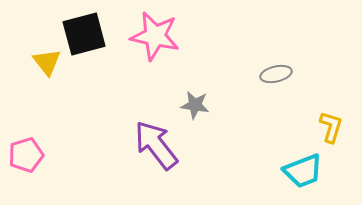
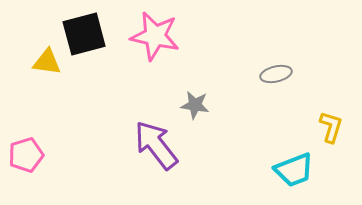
yellow triangle: rotated 44 degrees counterclockwise
cyan trapezoid: moved 9 px left, 1 px up
